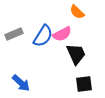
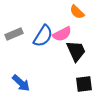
black trapezoid: moved 3 px up
